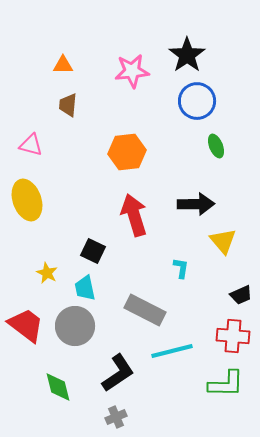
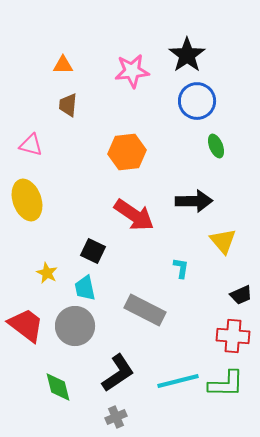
black arrow: moved 2 px left, 3 px up
red arrow: rotated 141 degrees clockwise
cyan line: moved 6 px right, 30 px down
